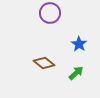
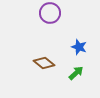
blue star: moved 3 px down; rotated 14 degrees counterclockwise
